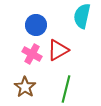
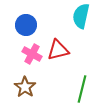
cyan semicircle: moved 1 px left
blue circle: moved 10 px left
red triangle: rotated 15 degrees clockwise
green line: moved 16 px right
